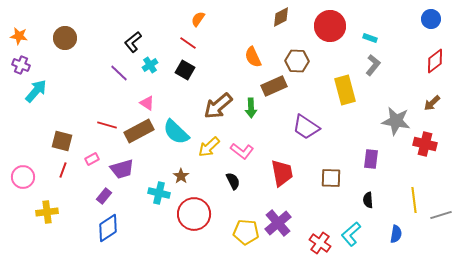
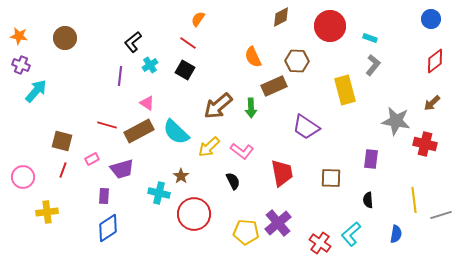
purple line at (119, 73): moved 1 px right, 3 px down; rotated 54 degrees clockwise
purple rectangle at (104, 196): rotated 35 degrees counterclockwise
